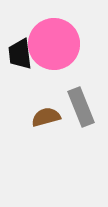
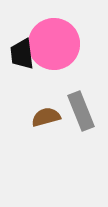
black trapezoid: moved 2 px right
gray rectangle: moved 4 px down
